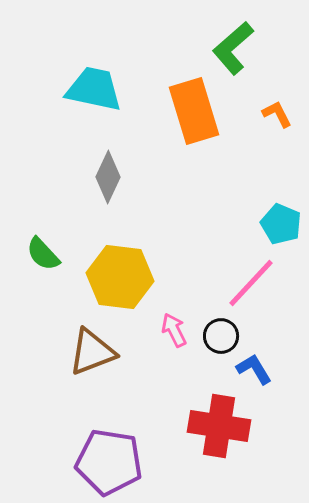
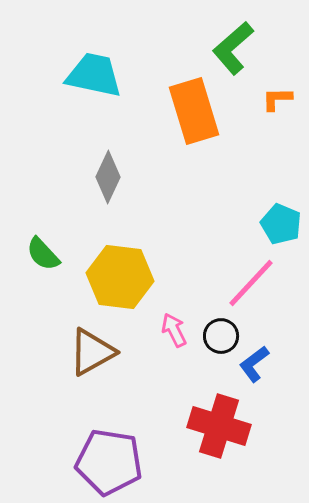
cyan trapezoid: moved 14 px up
orange L-shape: moved 15 px up; rotated 64 degrees counterclockwise
brown triangle: rotated 8 degrees counterclockwise
blue L-shape: moved 5 px up; rotated 96 degrees counterclockwise
red cross: rotated 8 degrees clockwise
